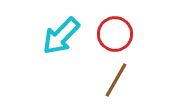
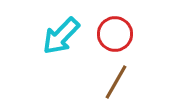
brown line: moved 2 px down
